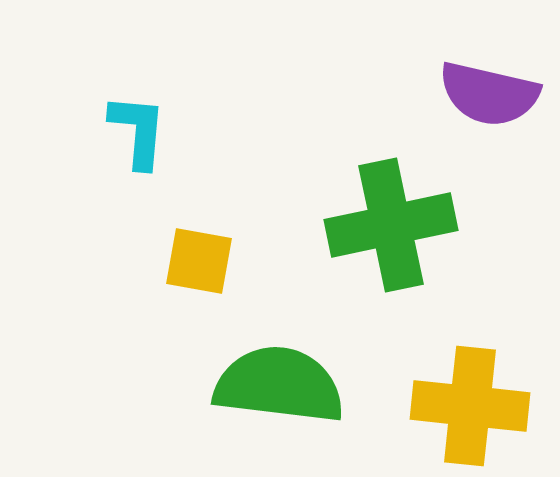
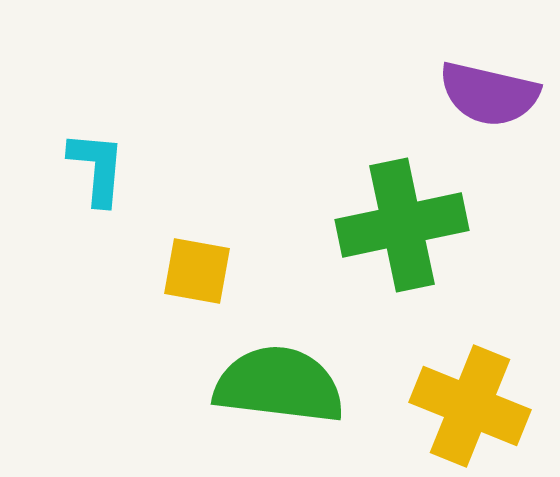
cyan L-shape: moved 41 px left, 37 px down
green cross: moved 11 px right
yellow square: moved 2 px left, 10 px down
yellow cross: rotated 16 degrees clockwise
